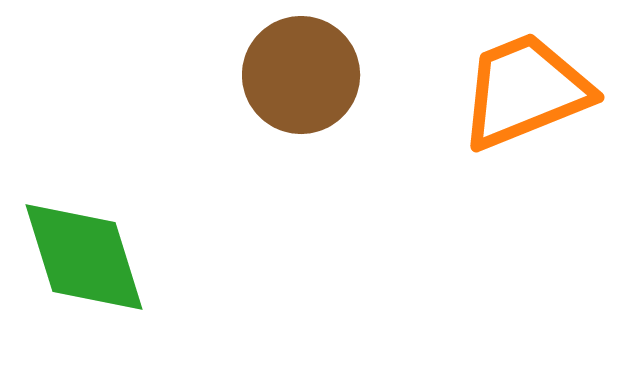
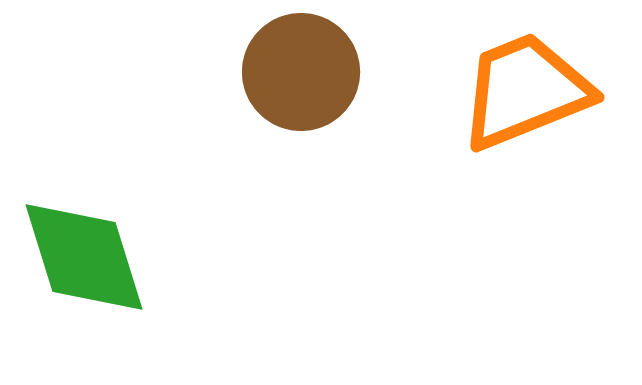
brown circle: moved 3 px up
